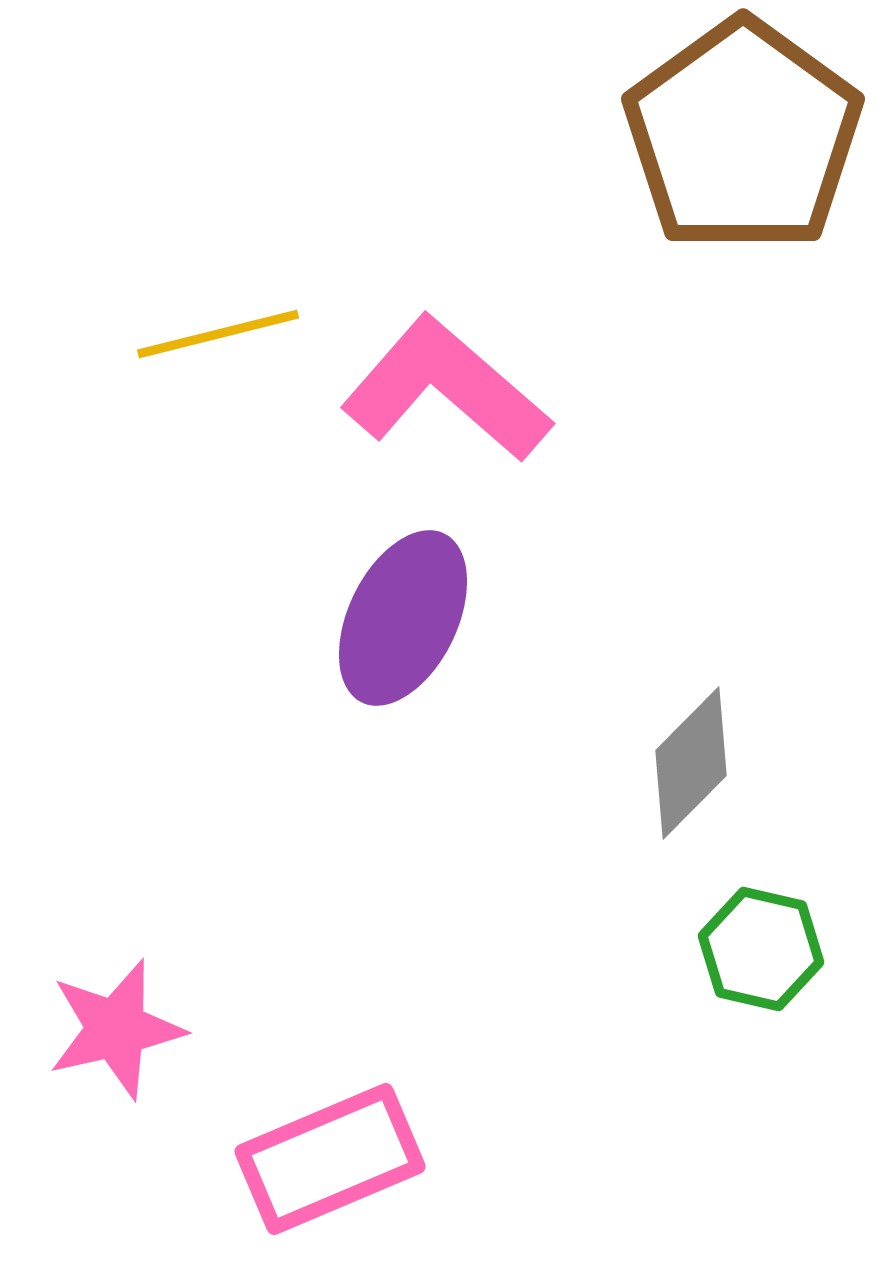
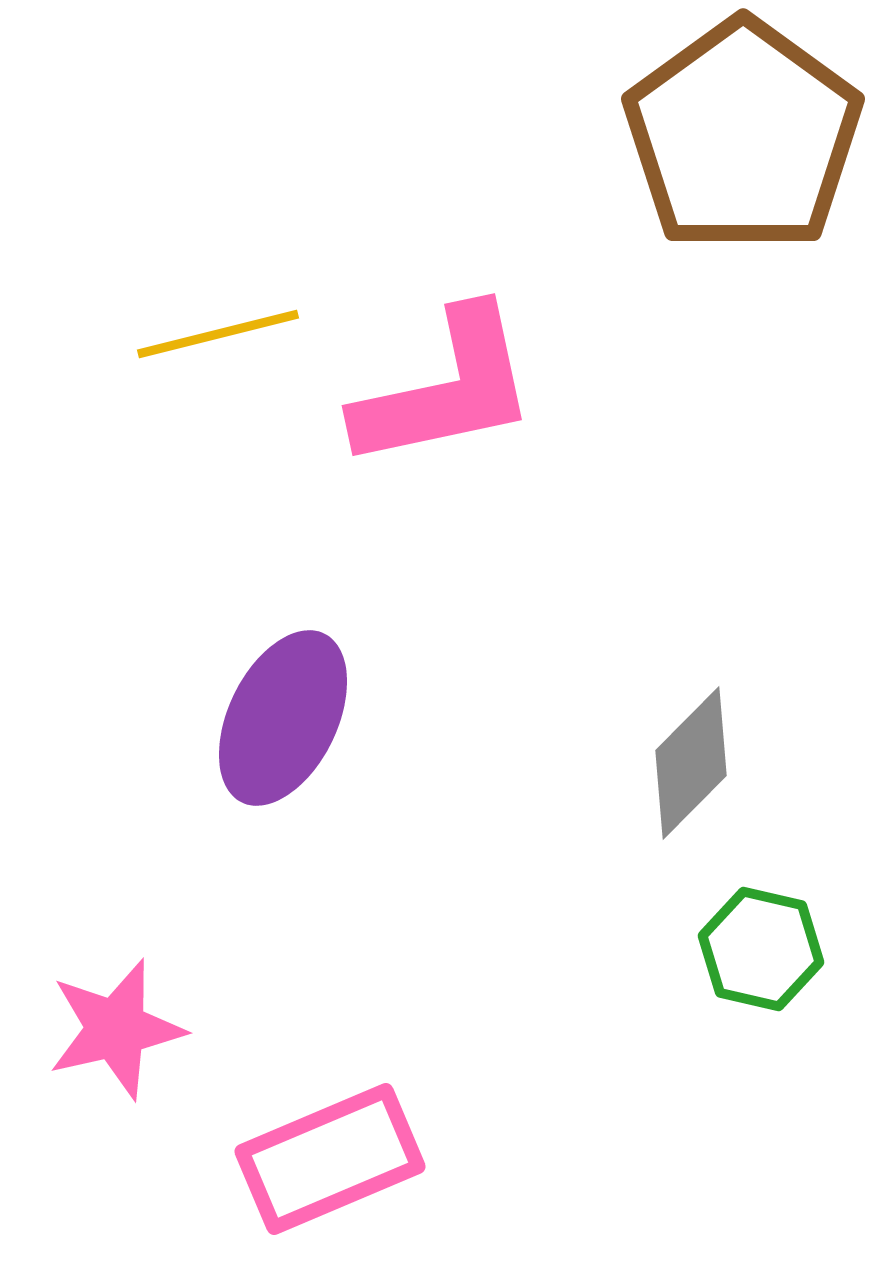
pink L-shape: rotated 127 degrees clockwise
purple ellipse: moved 120 px left, 100 px down
